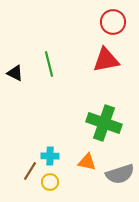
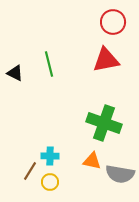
orange triangle: moved 5 px right, 1 px up
gray semicircle: rotated 28 degrees clockwise
